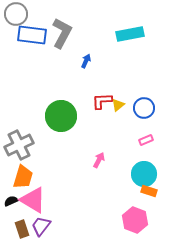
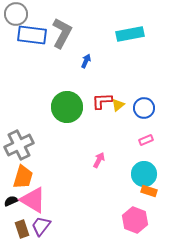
green circle: moved 6 px right, 9 px up
